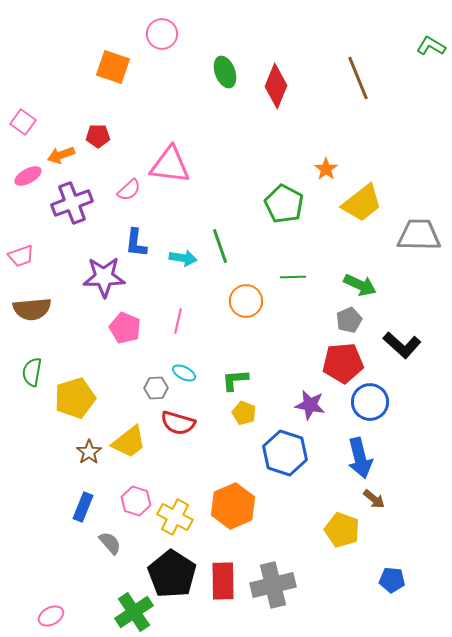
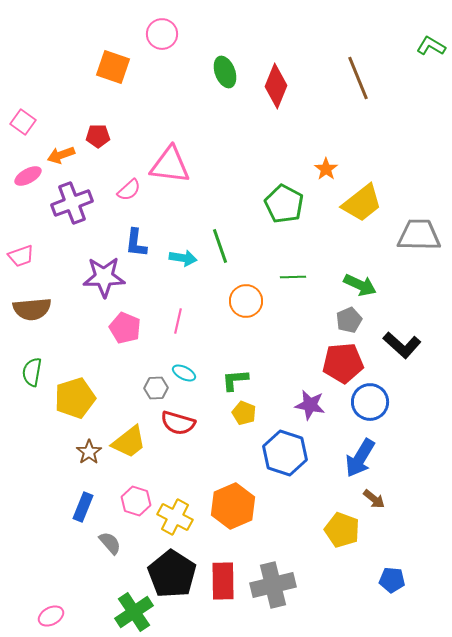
blue arrow at (360, 458): rotated 45 degrees clockwise
